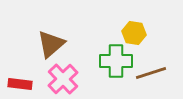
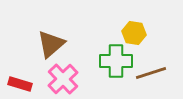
red rectangle: rotated 10 degrees clockwise
